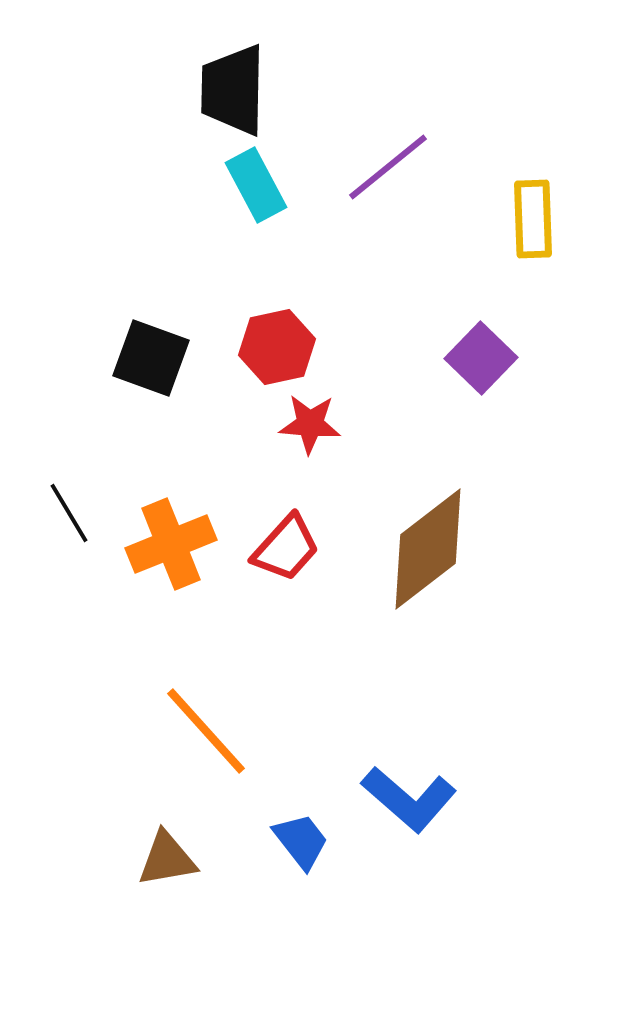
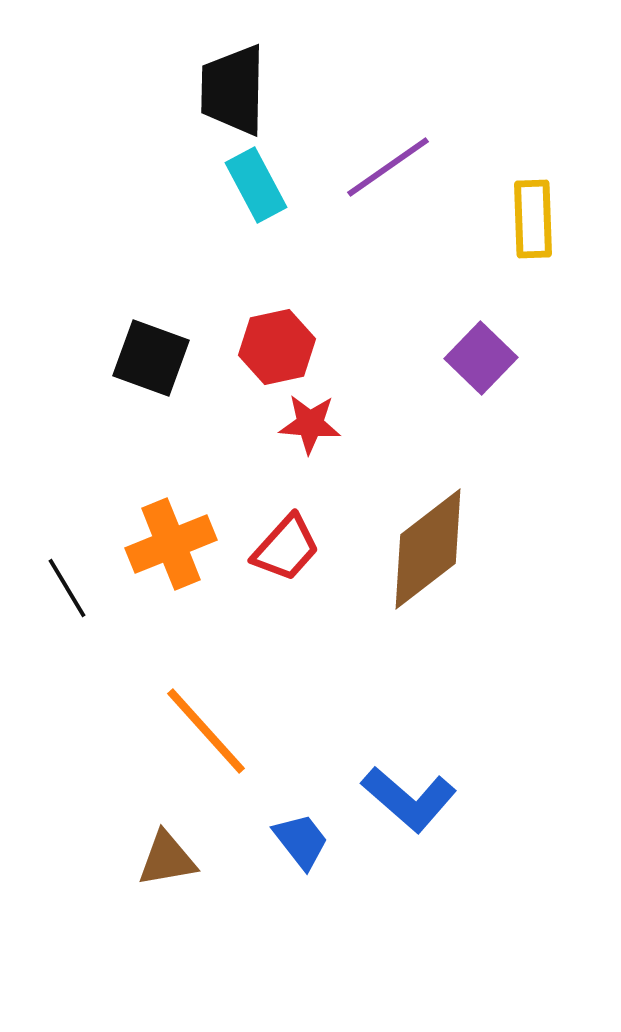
purple line: rotated 4 degrees clockwise
black line: moved 2 px left, 75 px down
